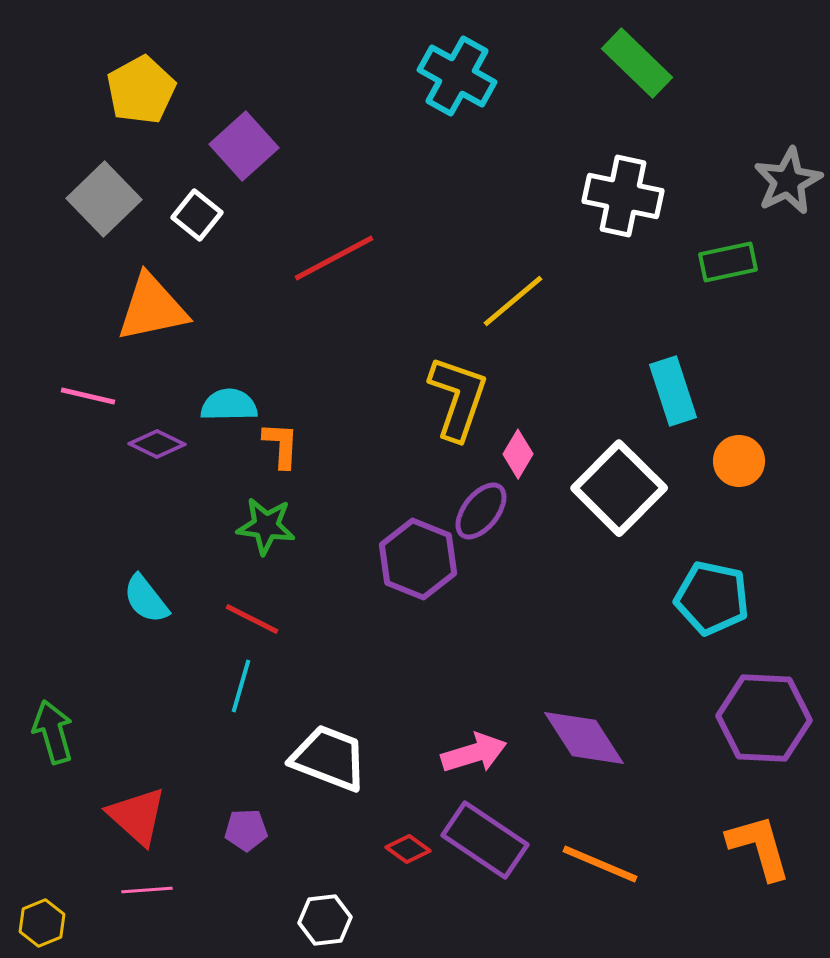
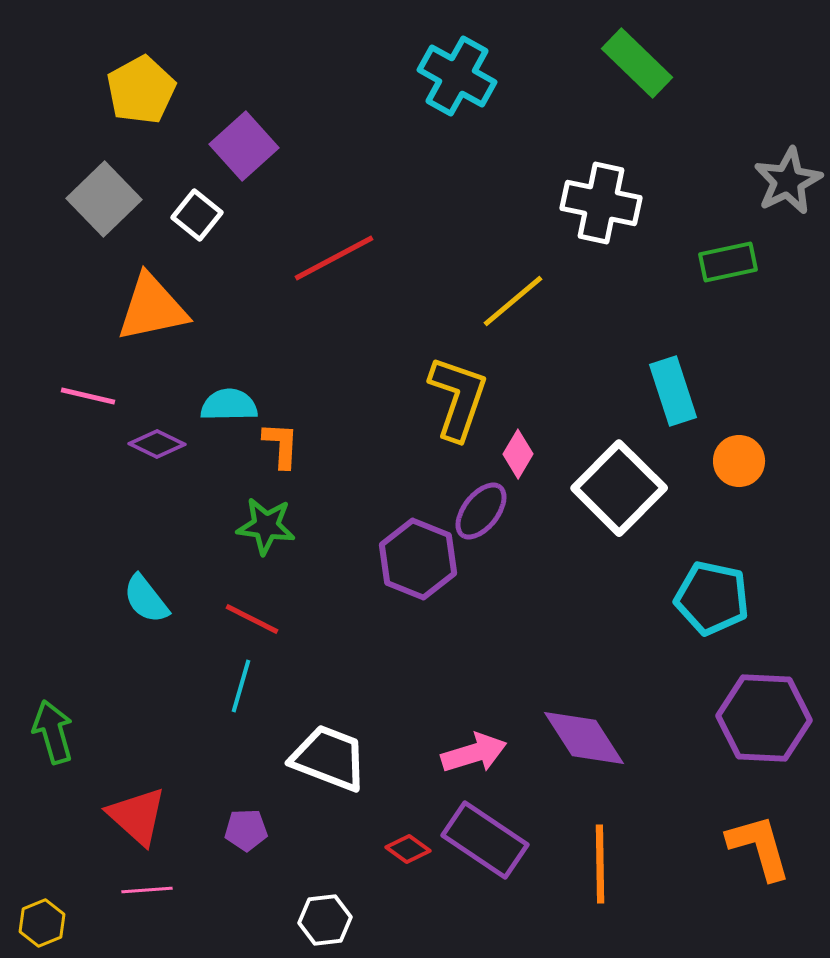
white cross at (623, 196): moved 22 px left, 7 px down
orange line at (600, 864): rotated 66 degrees clockwise
